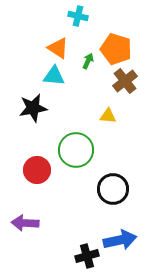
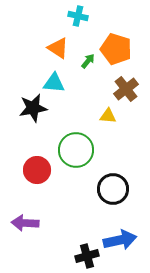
green arrow: rotated 14 degrees clockwise
cyan triangle: moved 7 px down
brown cross: moved 1 px right, 8 px down
